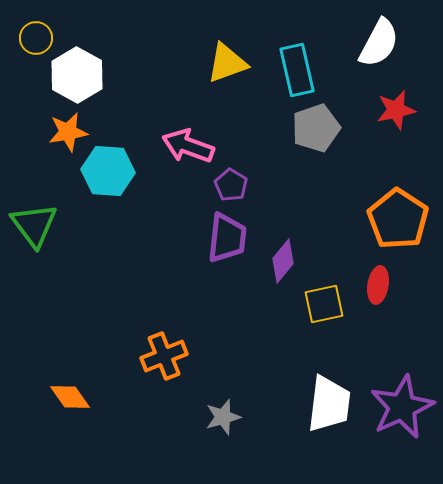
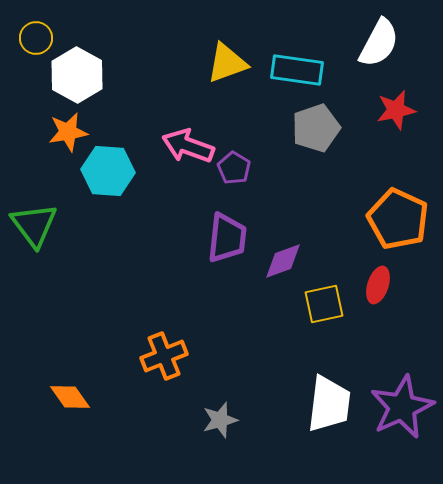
cyan rectangle: rotated 69 degrees counterclockwise
purple pentagon: moved 3 px right, 17 px up
orange pentagon: rotated 8 degrees counterclockwise
purple diamond: rotated 30 degrees clockwise
red ellipse: rotated 9 degrees clockwise
gray star: moved 3 px left, 3 px down
